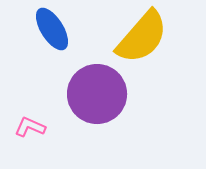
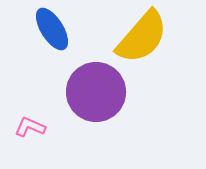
purple circle: moved 1 px left, 2 px up
